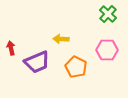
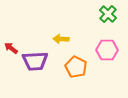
red arrow: rotated 40 degrees counterclockwise
purple trapezoid: moved 2 px left, 1 px up; rotated 20 degrees clockwise
